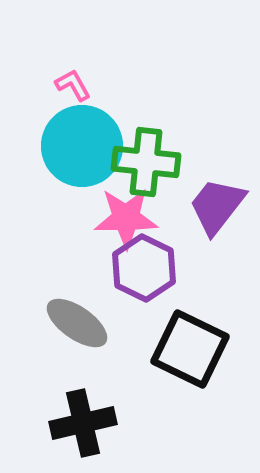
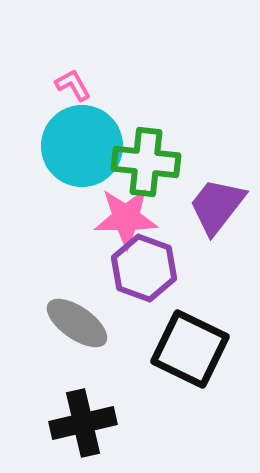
purple hexagon: rotated 6 degrees counterclockwise
